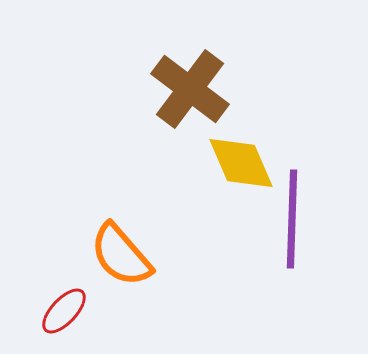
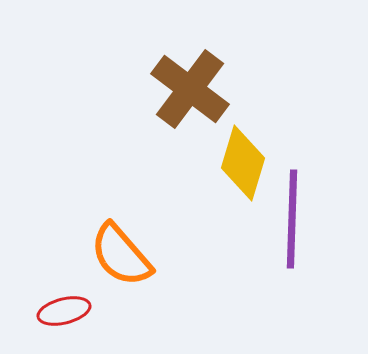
yellow diamond: moved 2 px right; rotated 40 degrees clockwise
red ellipse: rotated 33 degrees clockwise
